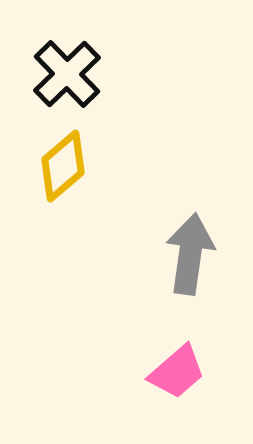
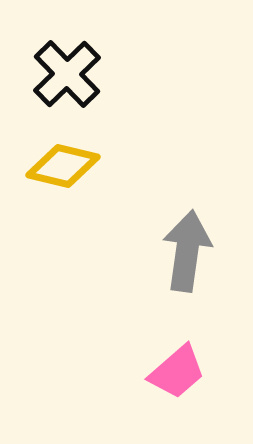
yellow diamond: rotated 54 degrees clockwise
gray arrow: moved 3 px left, 3 px up
